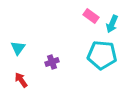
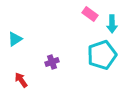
pink rectangle: moved 1 px left, 2 px up
cyan arrow: rotated 24 degrees counterclockwise
cyan triangle: moved 3 px left, 9 px up; rotated 21 degrees clockwise
cyan pentagon: rotated 24 degrees counterclockwise
